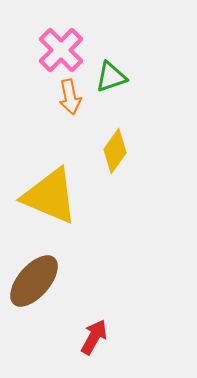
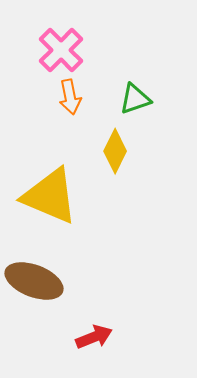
green triangle: moved 24 px right, 22 px down
yellow diamond: rotated 9 degrees counterclockwise
brown ellipse: rotated 70 degrees clockwise
red arrow: rotated 39 degrees clockwise
